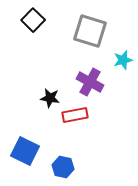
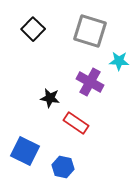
black square: moved 9 px down
cyan star: moved 4 px left, 1 px down; rotated 18 degrees clockwise
red rectangle: moved 1 px right, 8 px down; rotated 45 degrees clockwise
